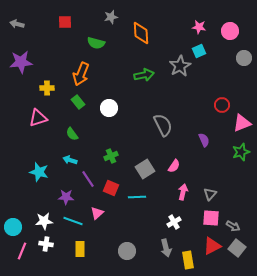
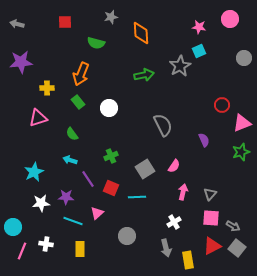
pink circle at (230, 31): moved 12 px up
cyan star at (39, 172): moved 5 px left; rotated 30 degrees clockwise
white star at (44, 221): moved 3 px left, 18 px up
gray circle at (127, 251): moved 15 px up
